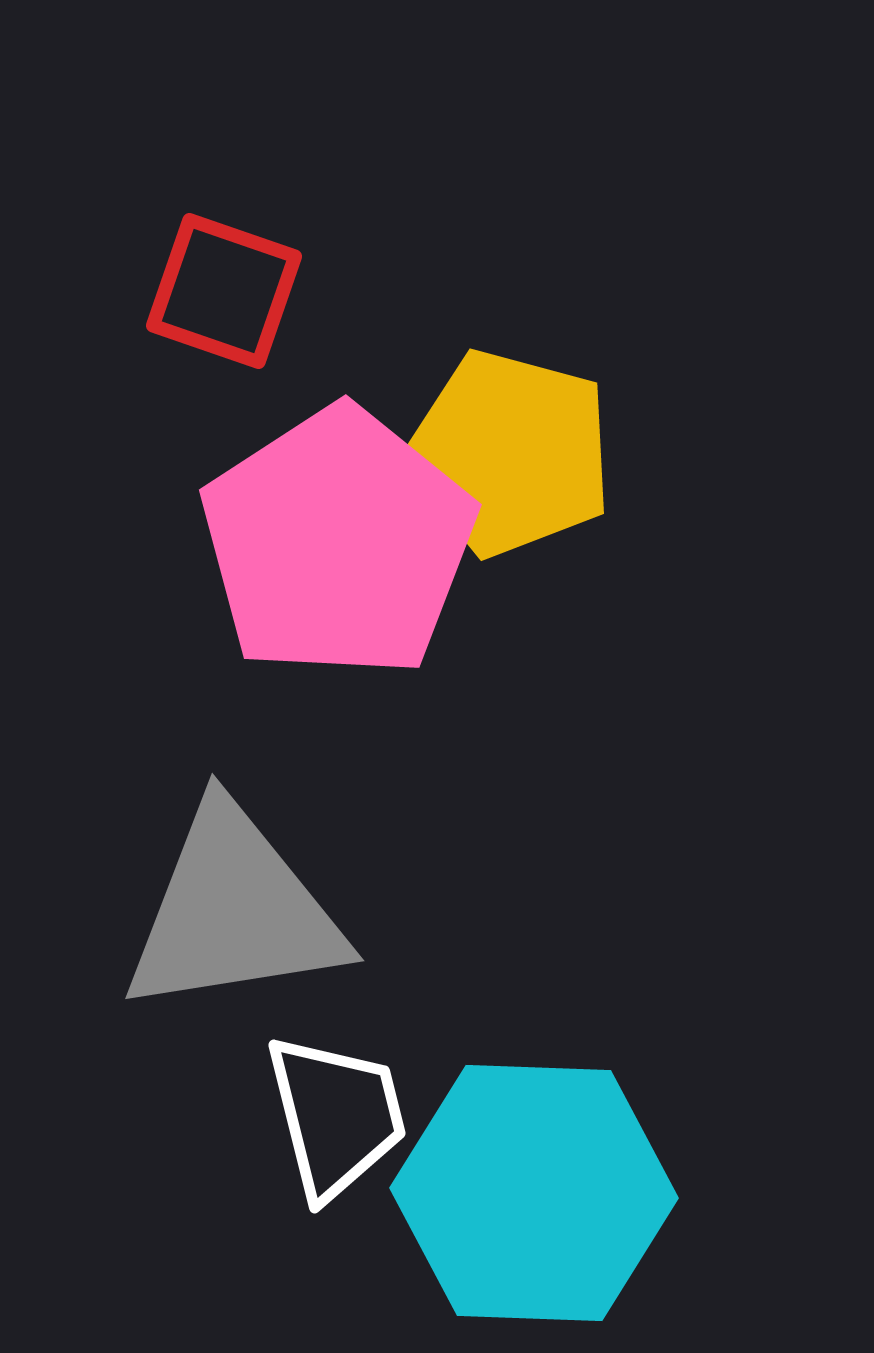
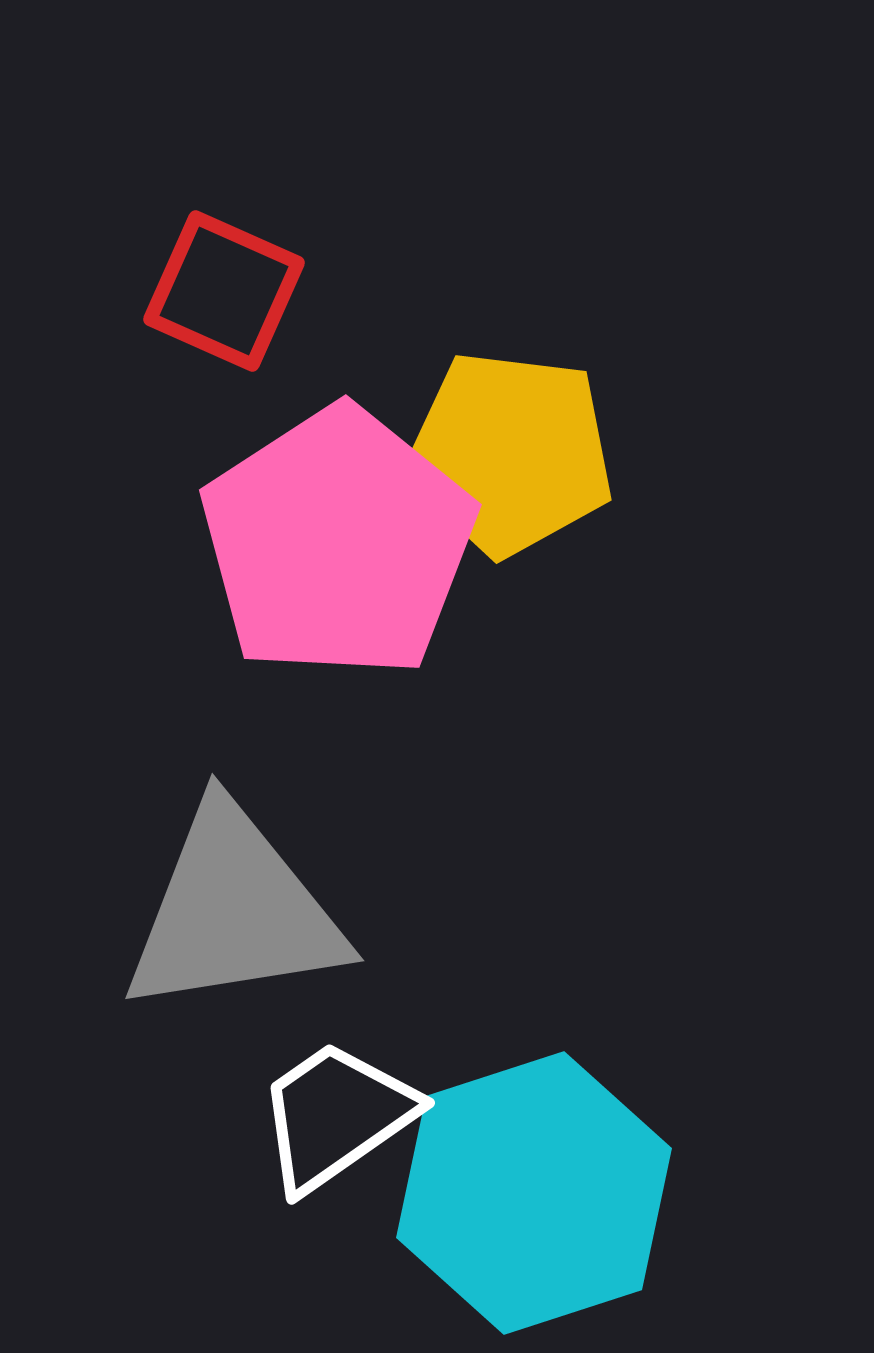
red square: rotated 5 degrees clockwise
yellow pentagon: rotated 8 degrees counterclockwise
white trapezoid: rotated 111 degrees counterclockwise
cyan hexagon: rotated 20 degrees counterclockwise
